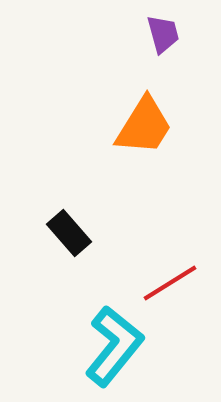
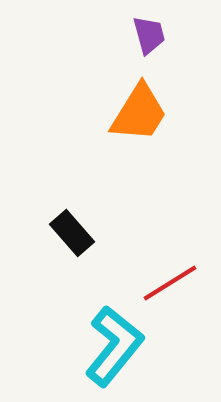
purple trapezoid: moved 14 px left, 1 px down
orange trapezoid: moved 5 px left, 13 px up
black rectangle: moved 3 px right
